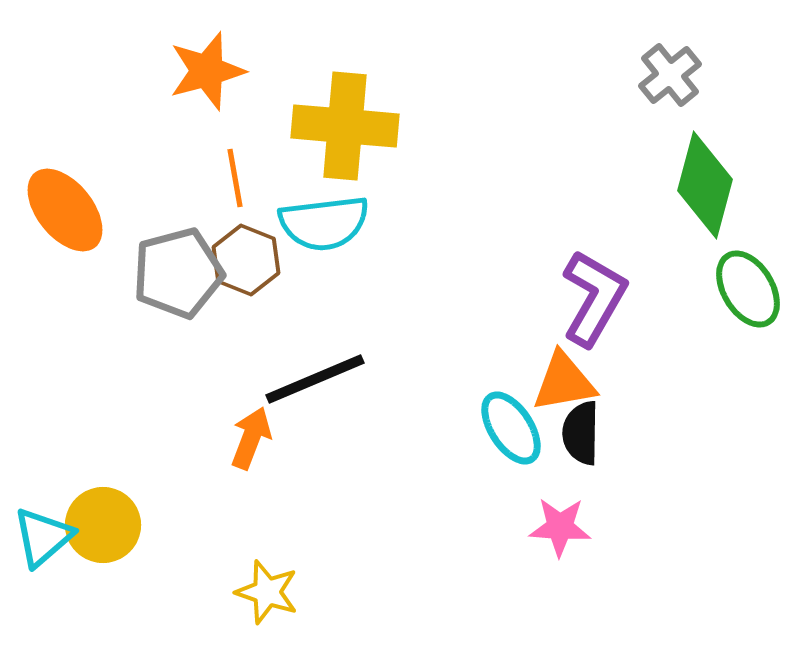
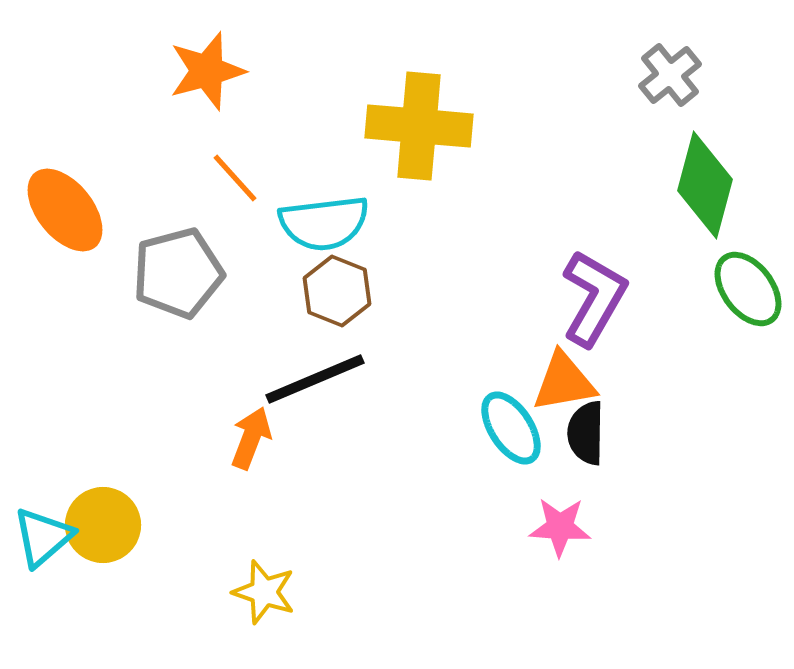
yellow cross: moved 74 px right
orange line: rotated 32 degrees counterclockwise
brown hexagon: moved 91 px right, 31 px down
green ellipse: rotated 6 degrees counterclockwise
black semicircle: moved 5 px right
yellow star: moved 3 px left
